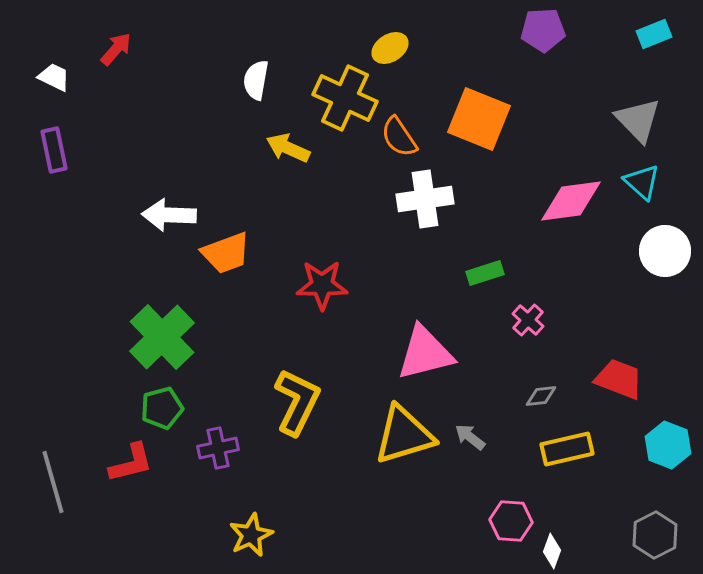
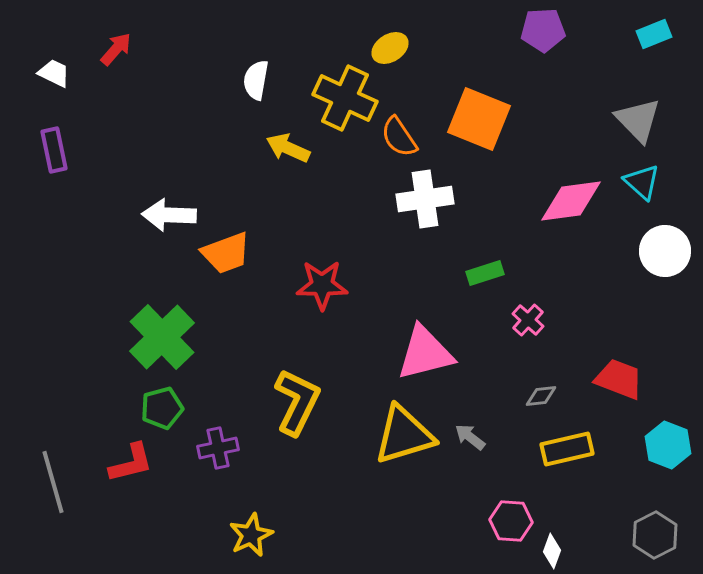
white trapezoid: moved 4 px up
